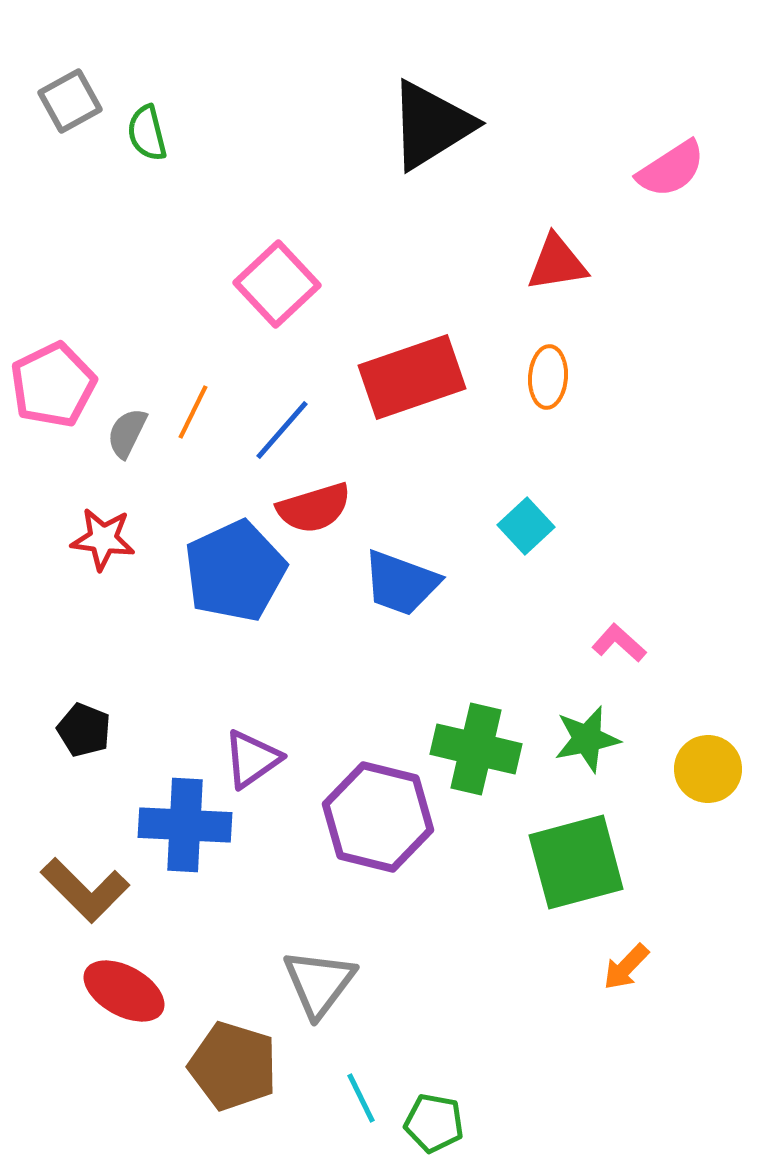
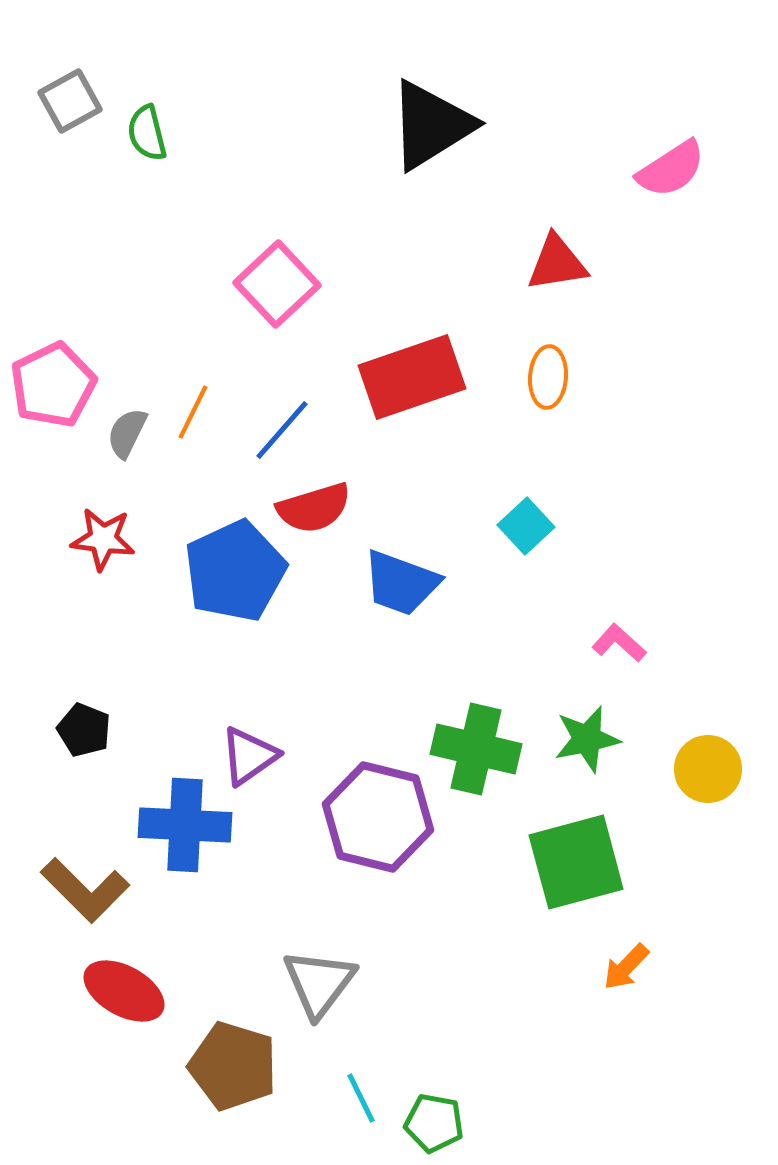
purple triangle: moved 3 px left, 3 px up
